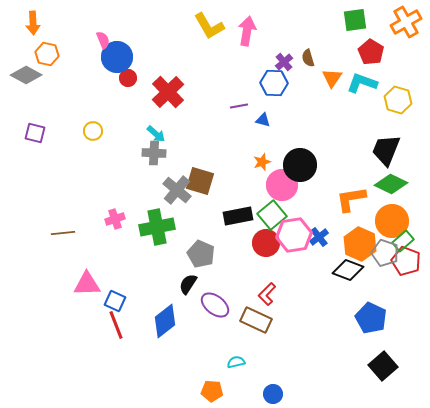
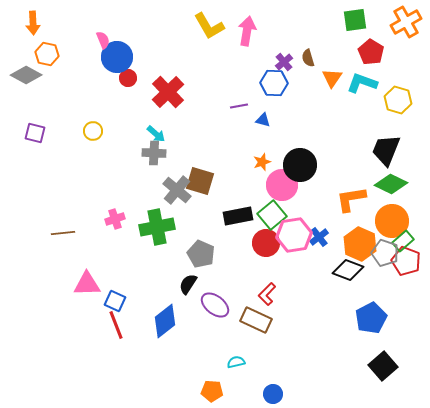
blue pentagon at (371, 318): rotated 20 degrees clockwise
